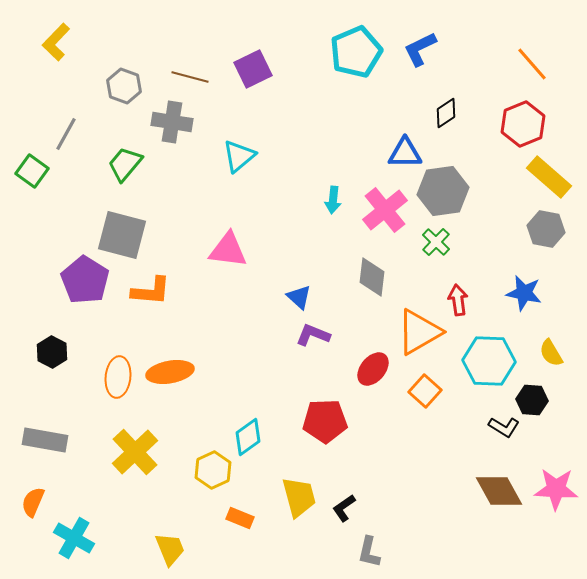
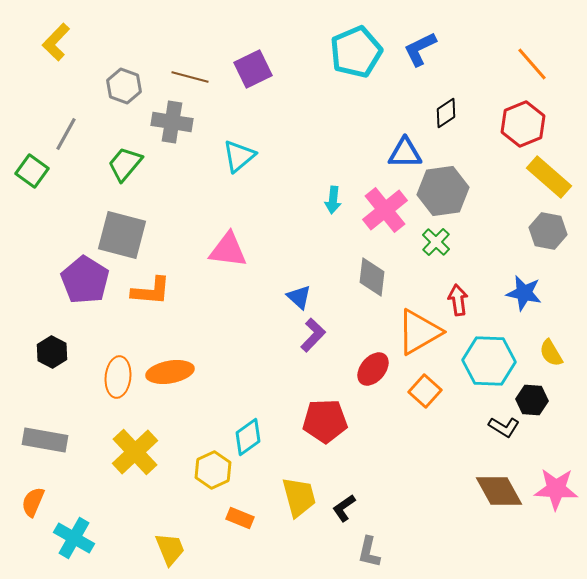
gray hexagon at (546, 229): moved 2 px right, 2 px down
purple L-shape at (313, 335): rotated 112 degrees clockwise
